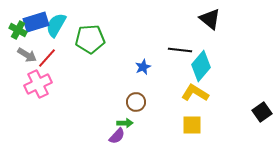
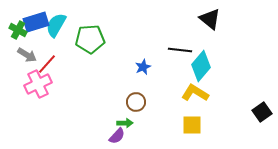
red line: moved 6 px down
